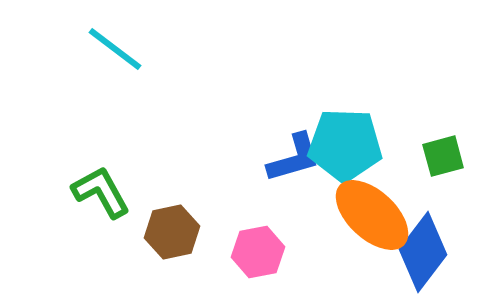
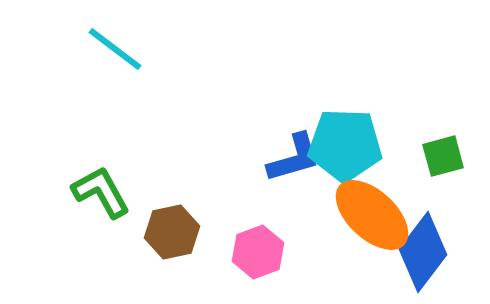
pink hexagon: rotated 9 degrees counterclockwise
